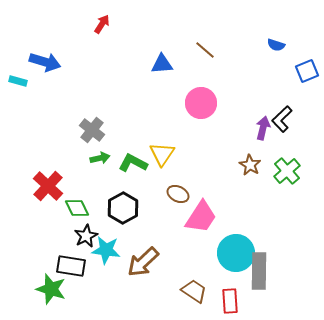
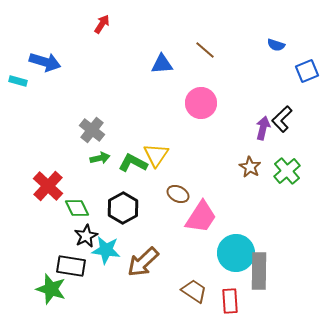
yellow triangle: moved 6 px left, 1 px down
brown star: moved 2 px down
